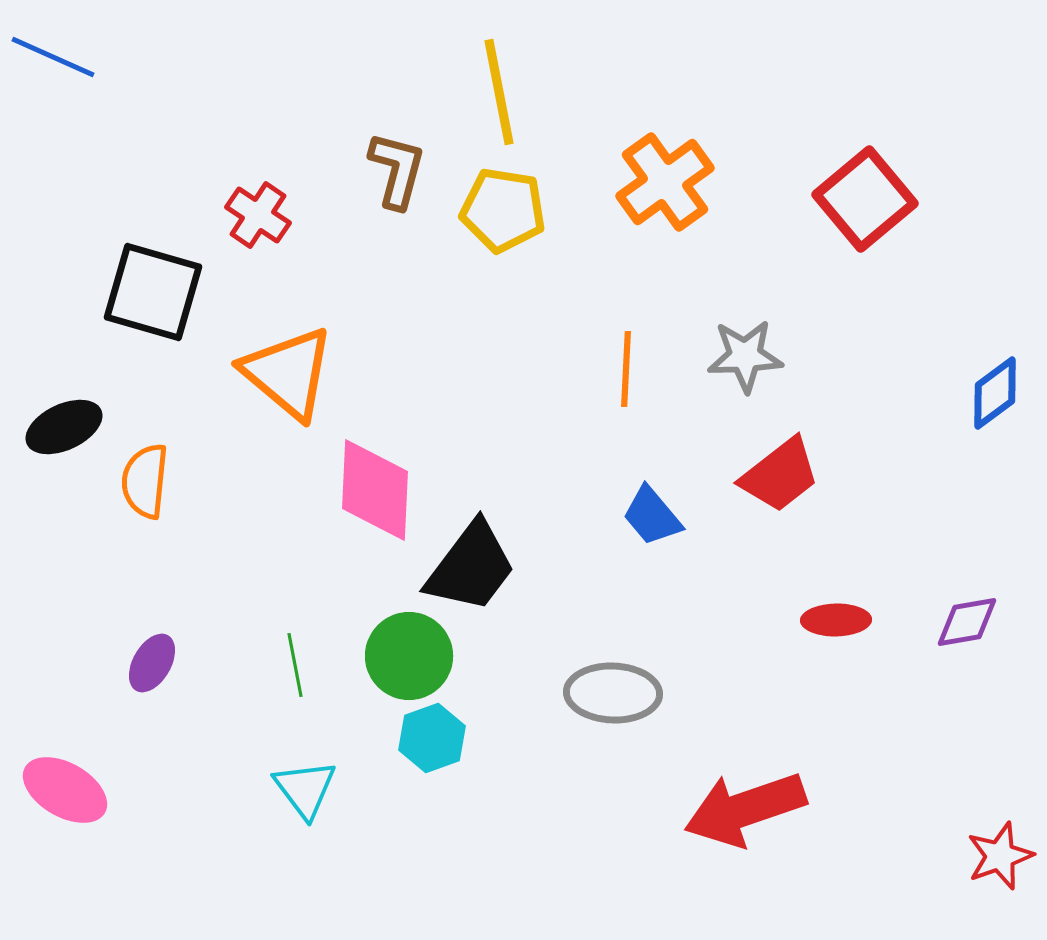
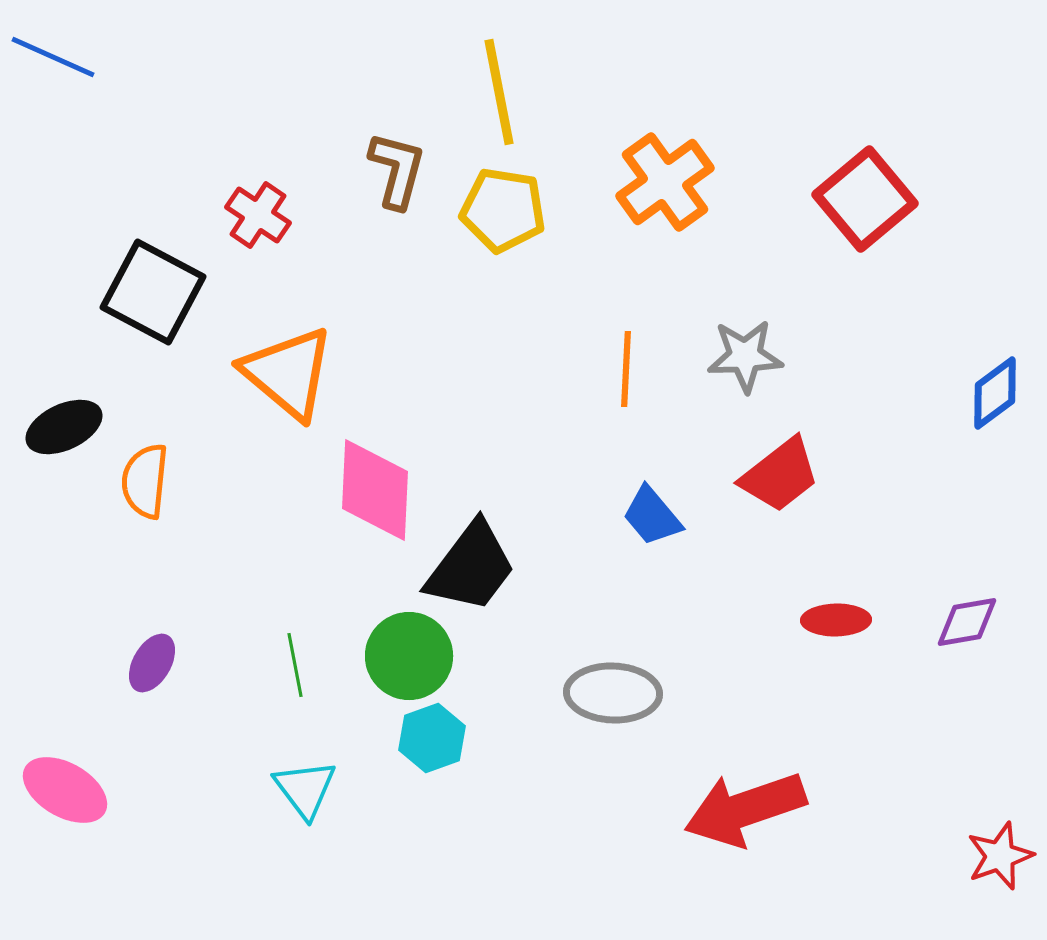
black square: rotated 12 degrees clockwise
